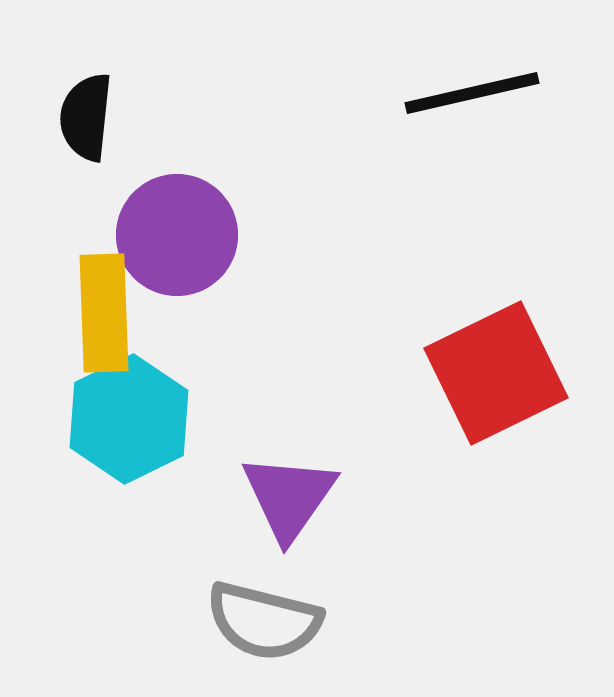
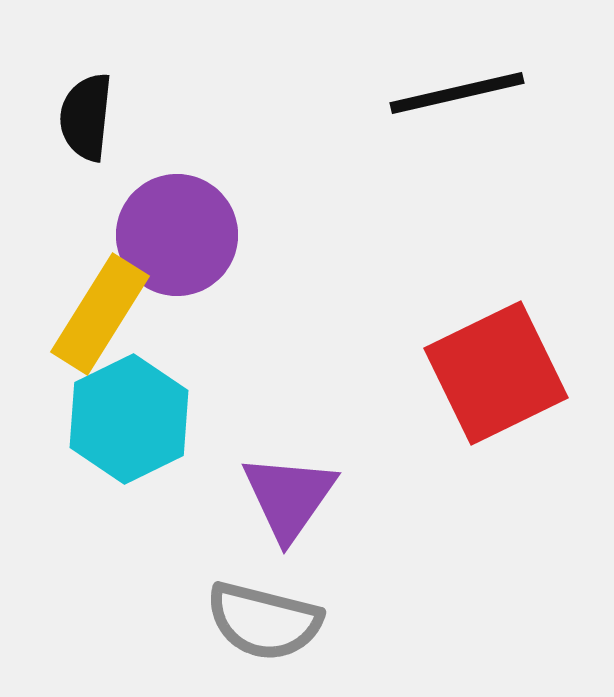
black line: moved 15 px left
yellow rectangle: moved 4 px left, 1 px down; rotated 34 degrees clockwise
